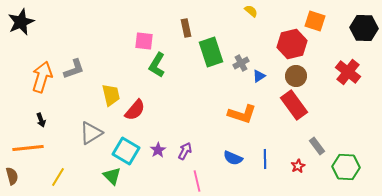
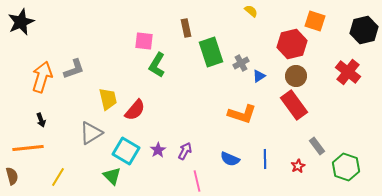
black hexagon: moved 2 px down; rotated 16 degrees counterclockwise
yellow trapezoid: moved 3 px left, 4 px down
blue semicircle: moved 3 px left, 1 px down
green hexagon: rotated 16 degrees clockwise
